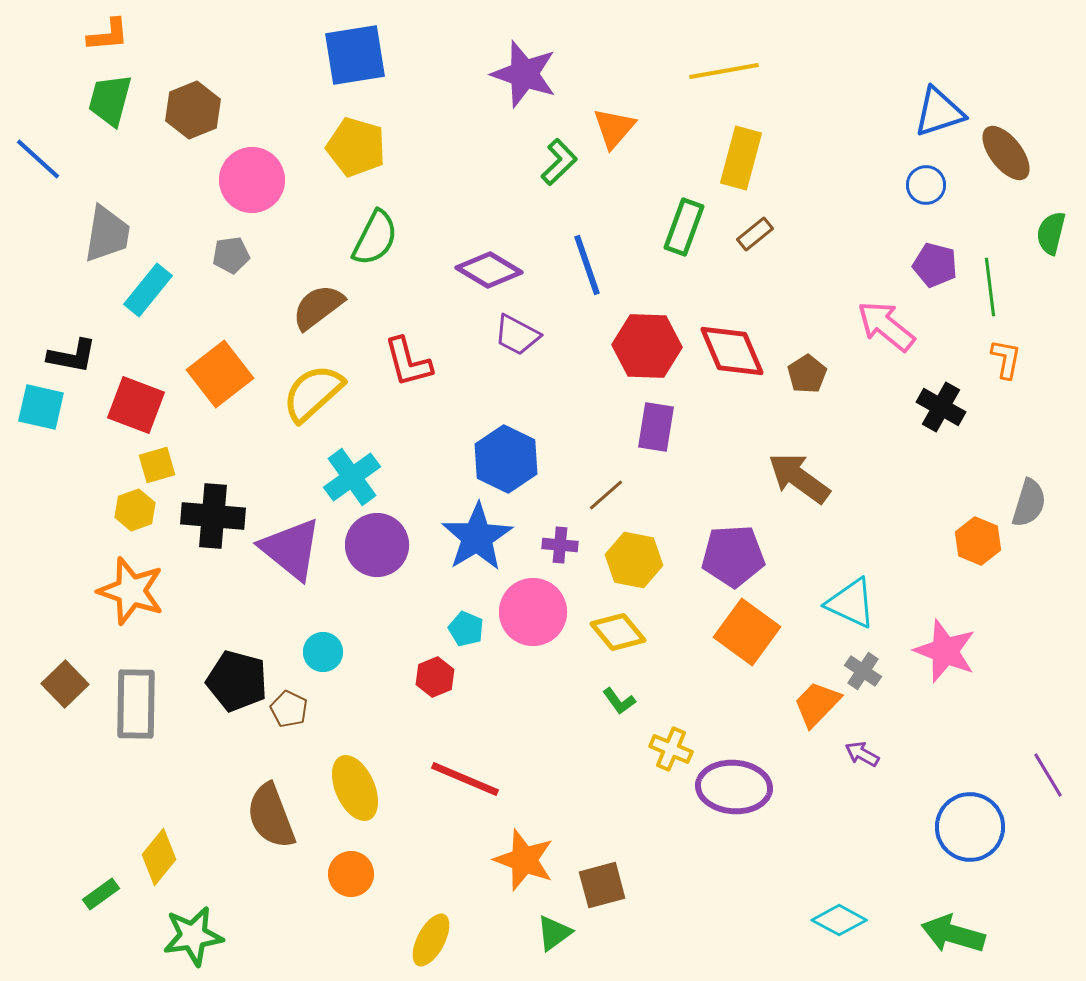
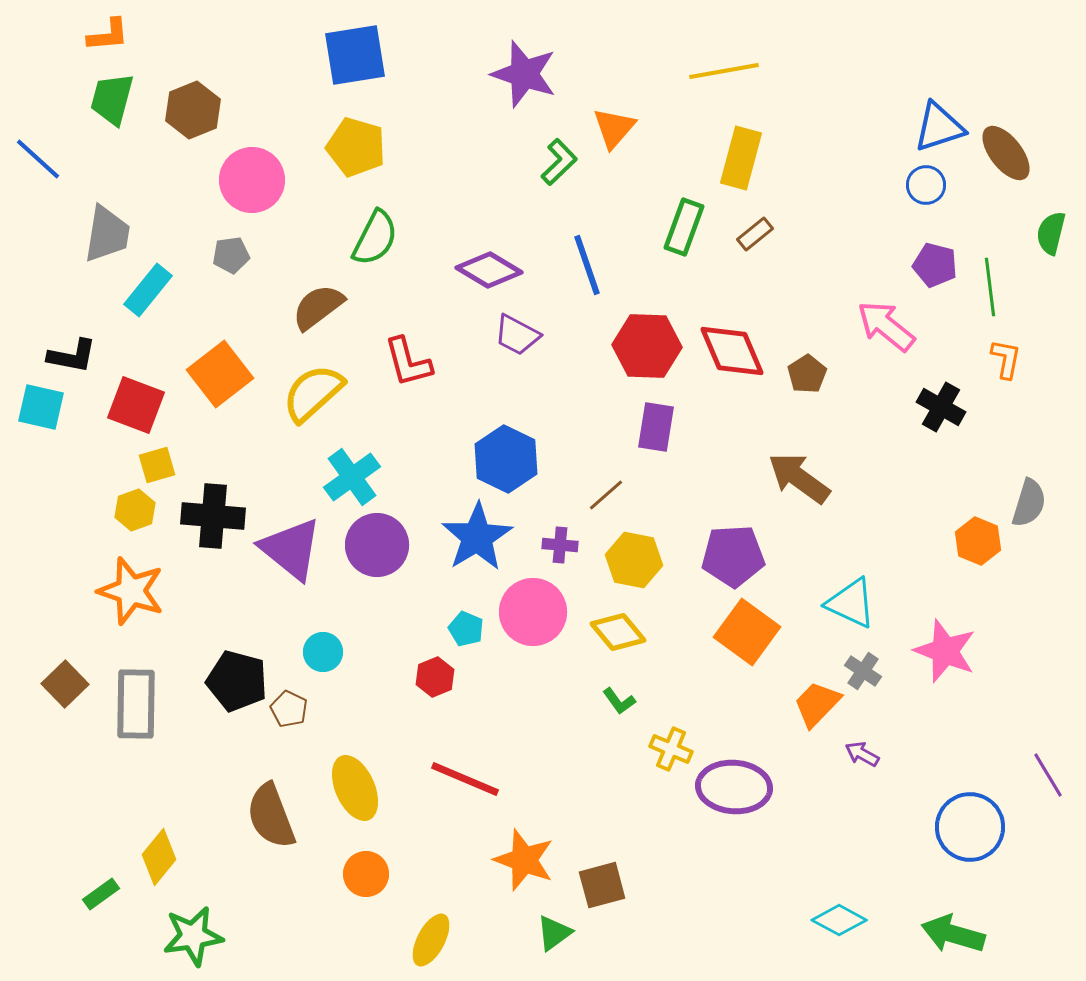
green trapezoid at (110, 100): moved 2 px right, 1 px up
blue triangle at (939, 112): moved 15 px down
orange circle at (351, 874): moved 15 px right
